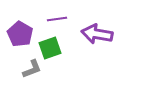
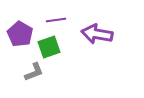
purple line: moved 1 px left, 1 px down
green square: moved 1 px left, 1 px up
gray L-shape: moved 2 px right, 3 px down
